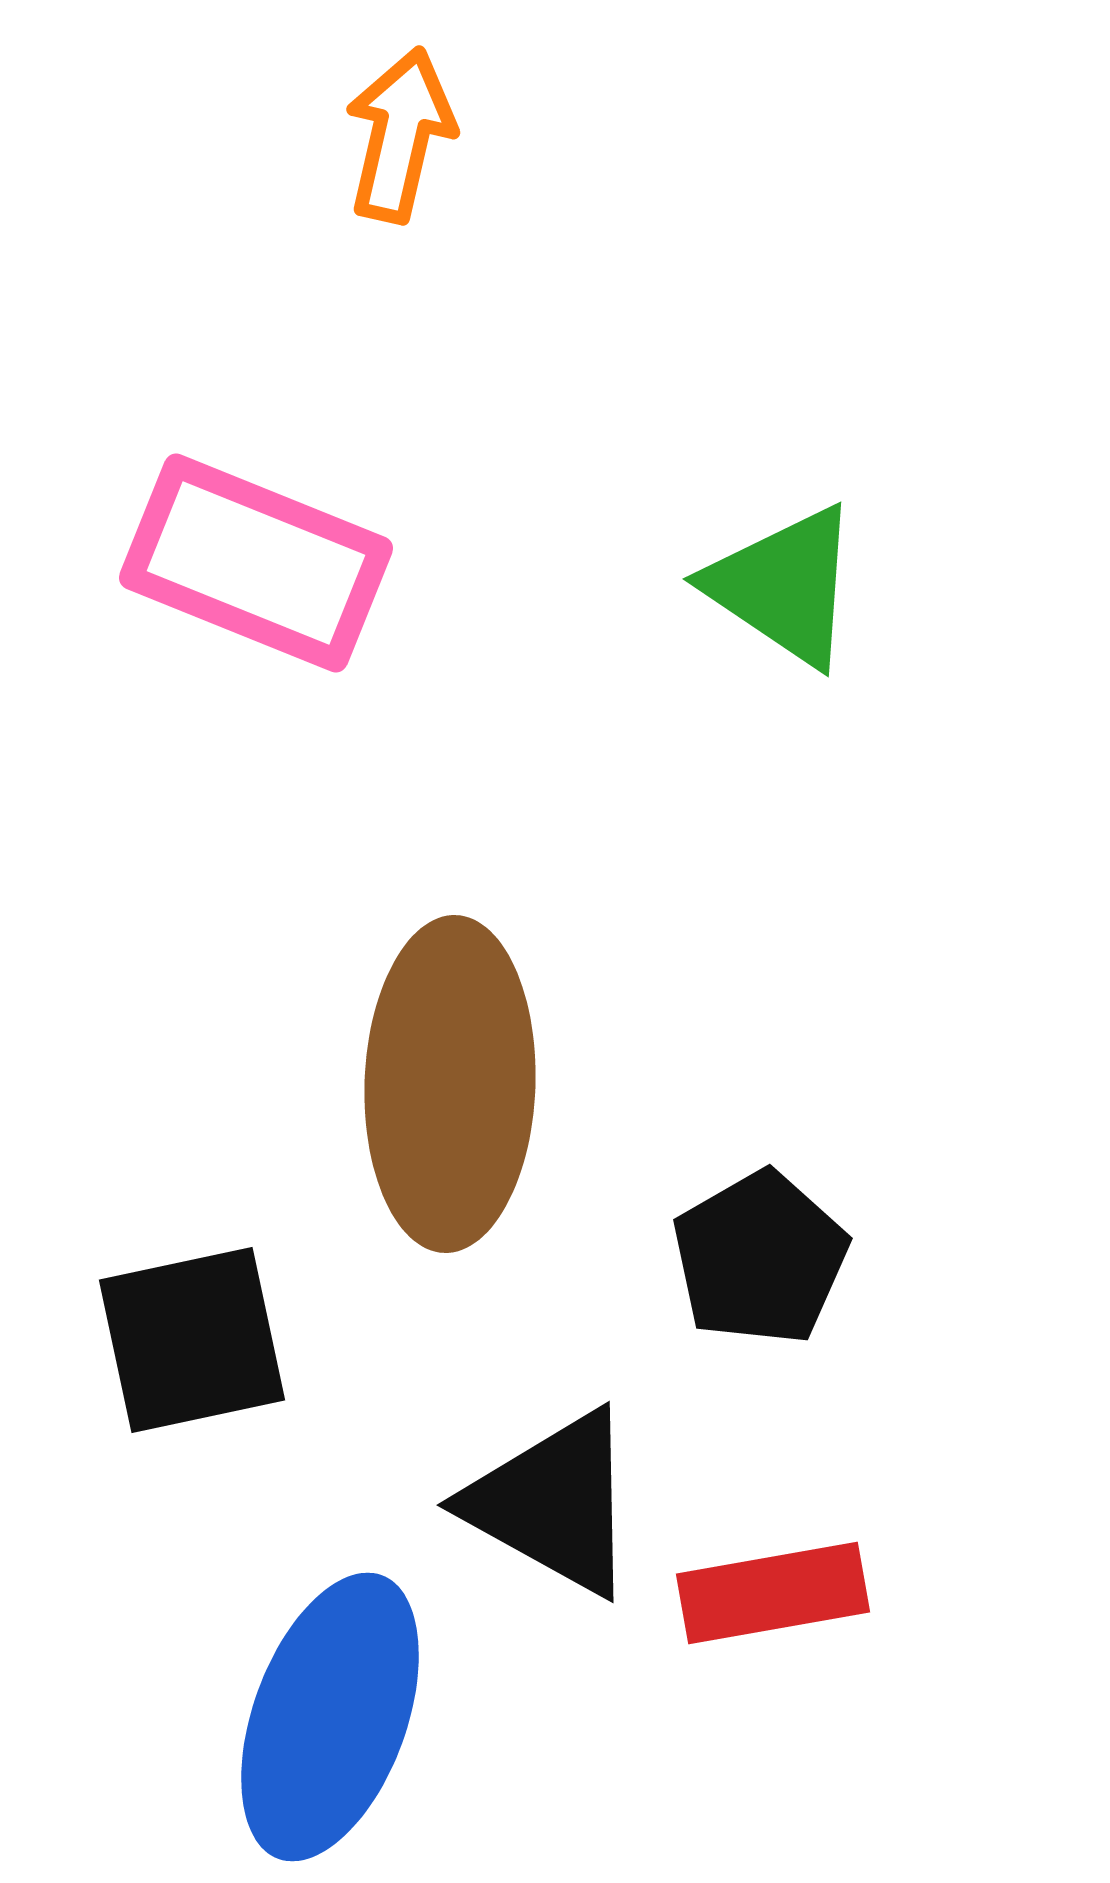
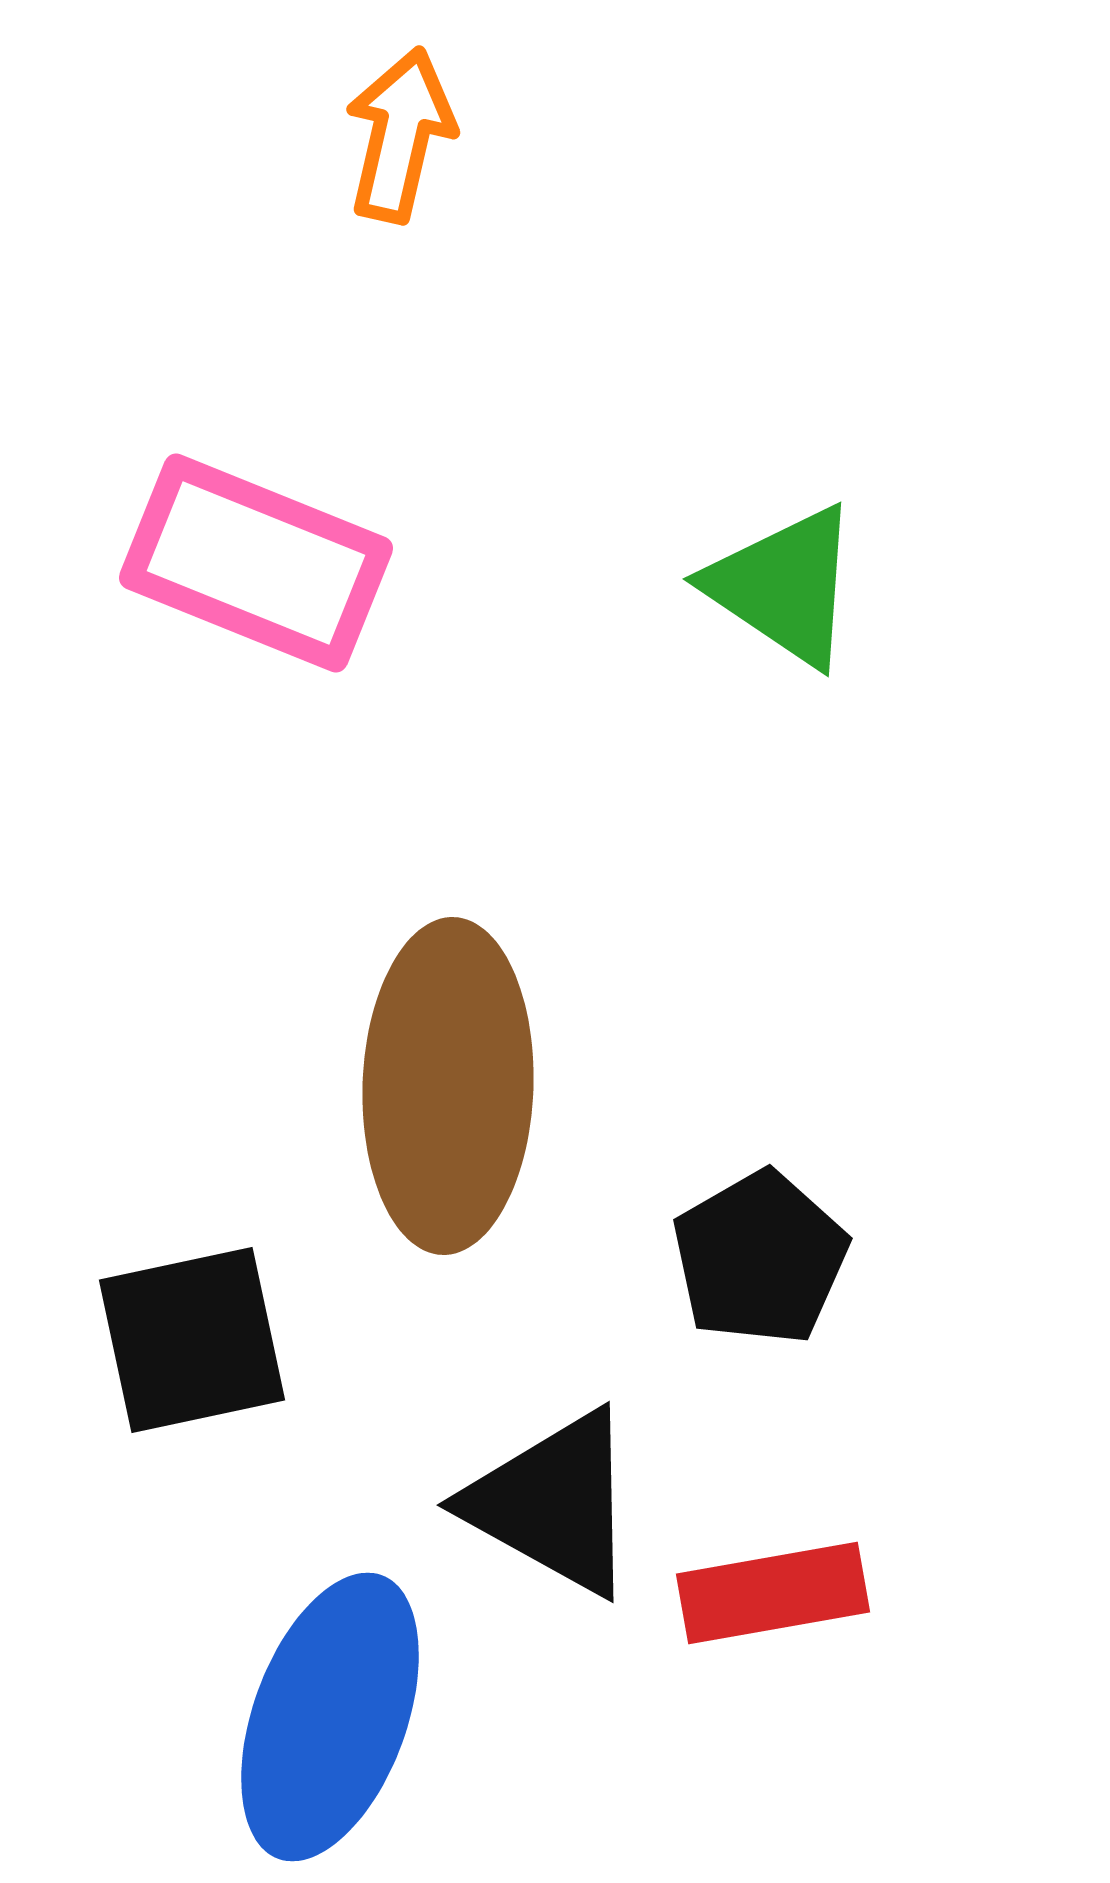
brown ellipse: moved 2 px left, 2 px down
